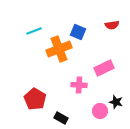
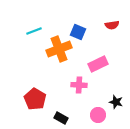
pink rectangle: moved 6 px left, 4 px up
pink circle: moved 2 px left, 4 px down
